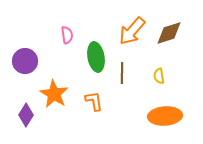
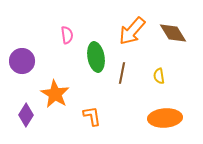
brown diamond: moved 4 px right; rotated 76 degrees clockwise
purple circle: moved 3 px left
brown line: rotated 10 degrees clockwise
orange star: moved 1 px right
orange L-shape: moved 2 px left, 15 px down
orange ellipse: moved 2 px down
